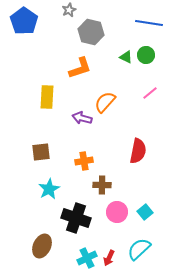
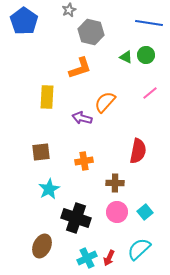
brown cross: moved 13 px right, 2 px up
